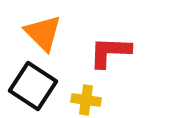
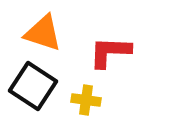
orange triangle: rotated 27 degrees counterclockwise
